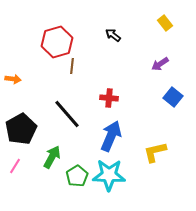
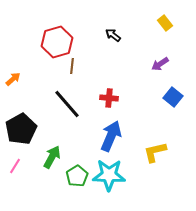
orange arrow: rotated 49 degrees counterclockwise
black line: moved 10 px up
